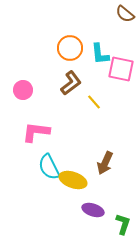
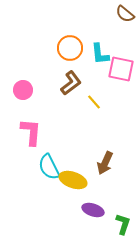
pink L-shape: moved 5 px left; rotated 88 degrees clockwise
